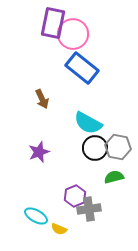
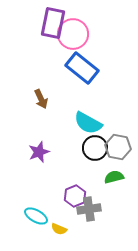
brown arrow: moved 1 px left
